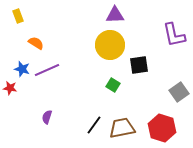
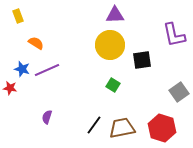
black square: moved 3 px right, 5 px up
